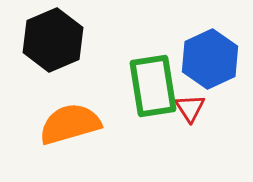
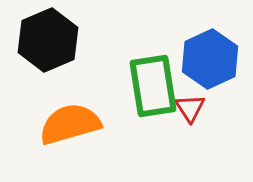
black hexagon: moved 5 px left
